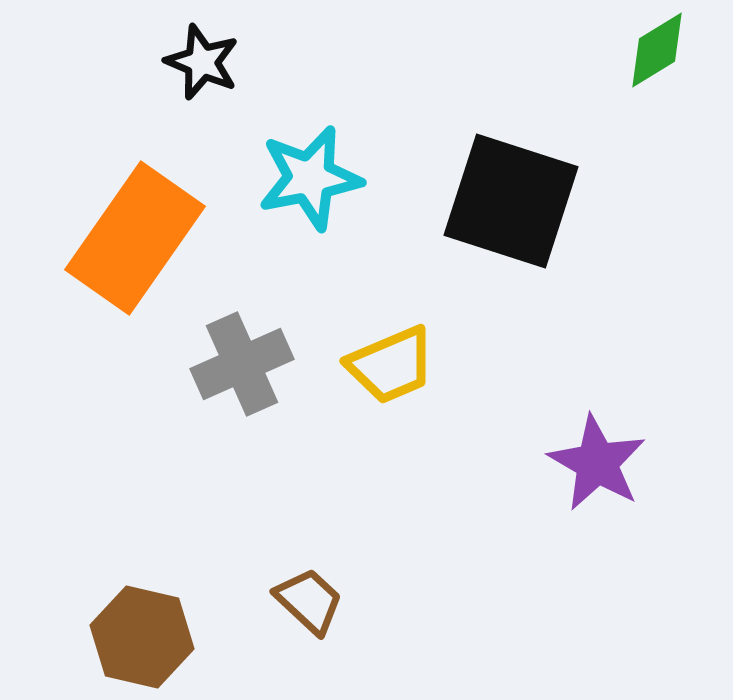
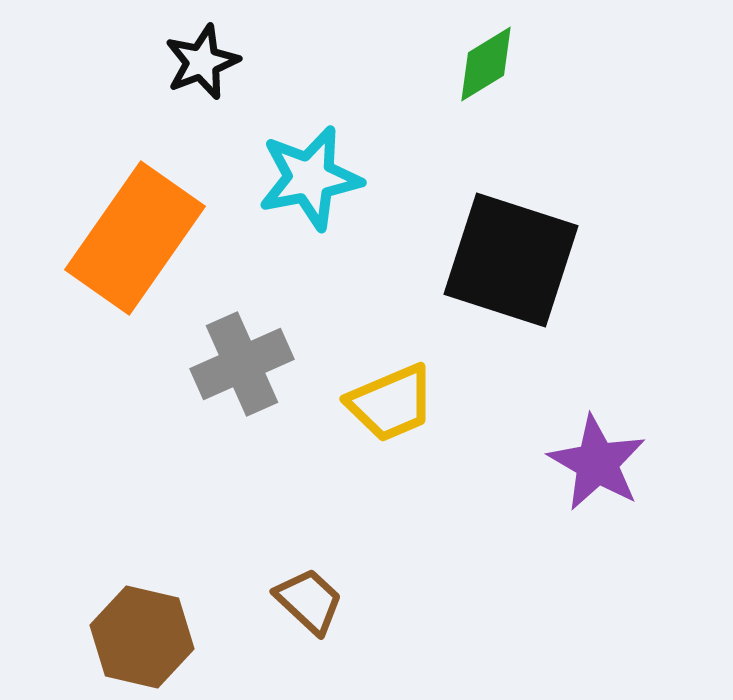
green diamond: moved 171 px left, 14 px down
black star: rotated 28 degrees clockwise
black square: moved 59 px down
yellow trapezoid: moved 38 px down
